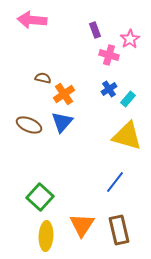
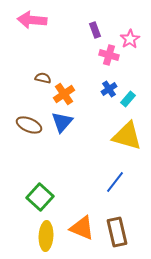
orange triangle: moved 3 px down; rotated 40 degrees counterclockwise
brown rectangle: moved 2 px left, 2 px down
